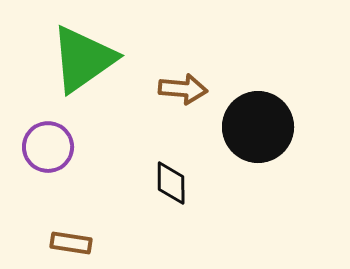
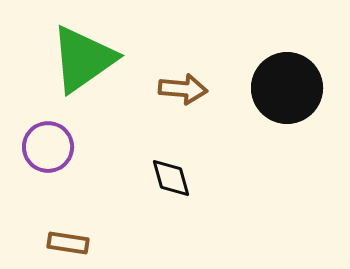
black circle: moved 29 px right, 39 px up
black diamond: moved 5 px up; rotated 15 degrees counterclockwise
brown rectangle: moved 3 px left
